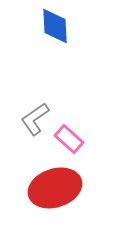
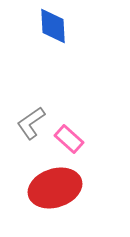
blue diamond: moved 2 px left
gray L-shape: moved 4 px left, 4 px down
